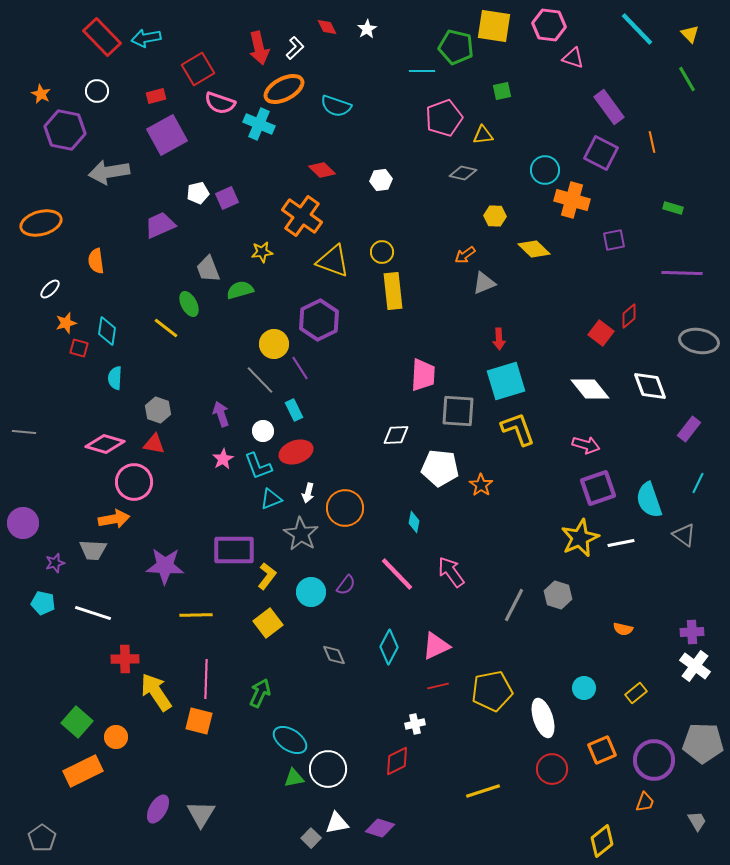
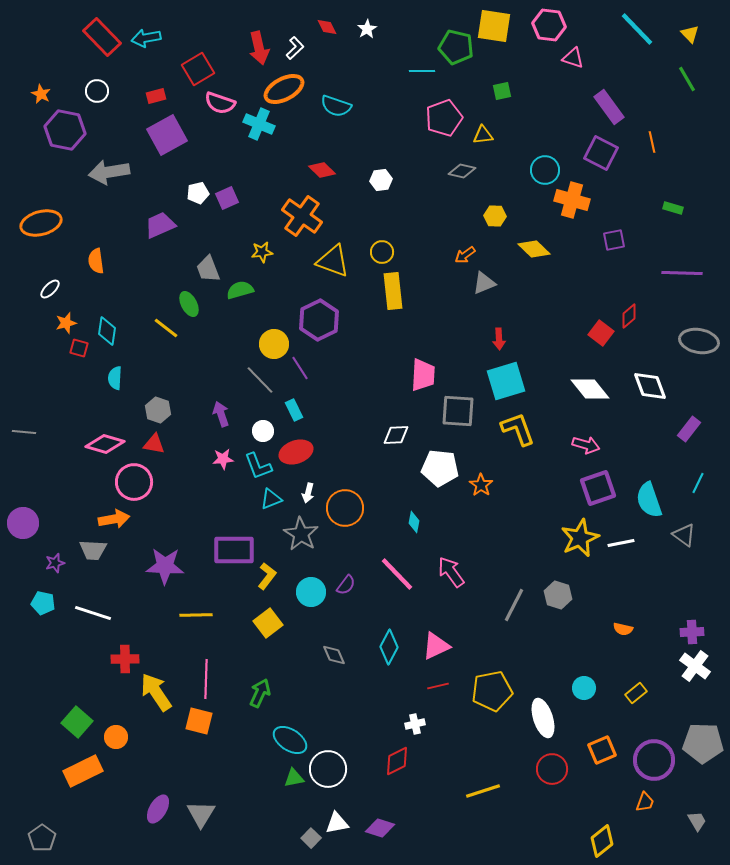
gray diamond at (463, 173): moved 1 px left, 2 px up
pink star at (223, 459): rotated 25 degrees clockwise
